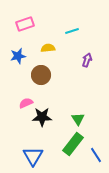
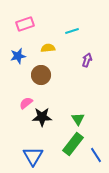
pink semicircle: rotated 16 degrees counterclockwise
